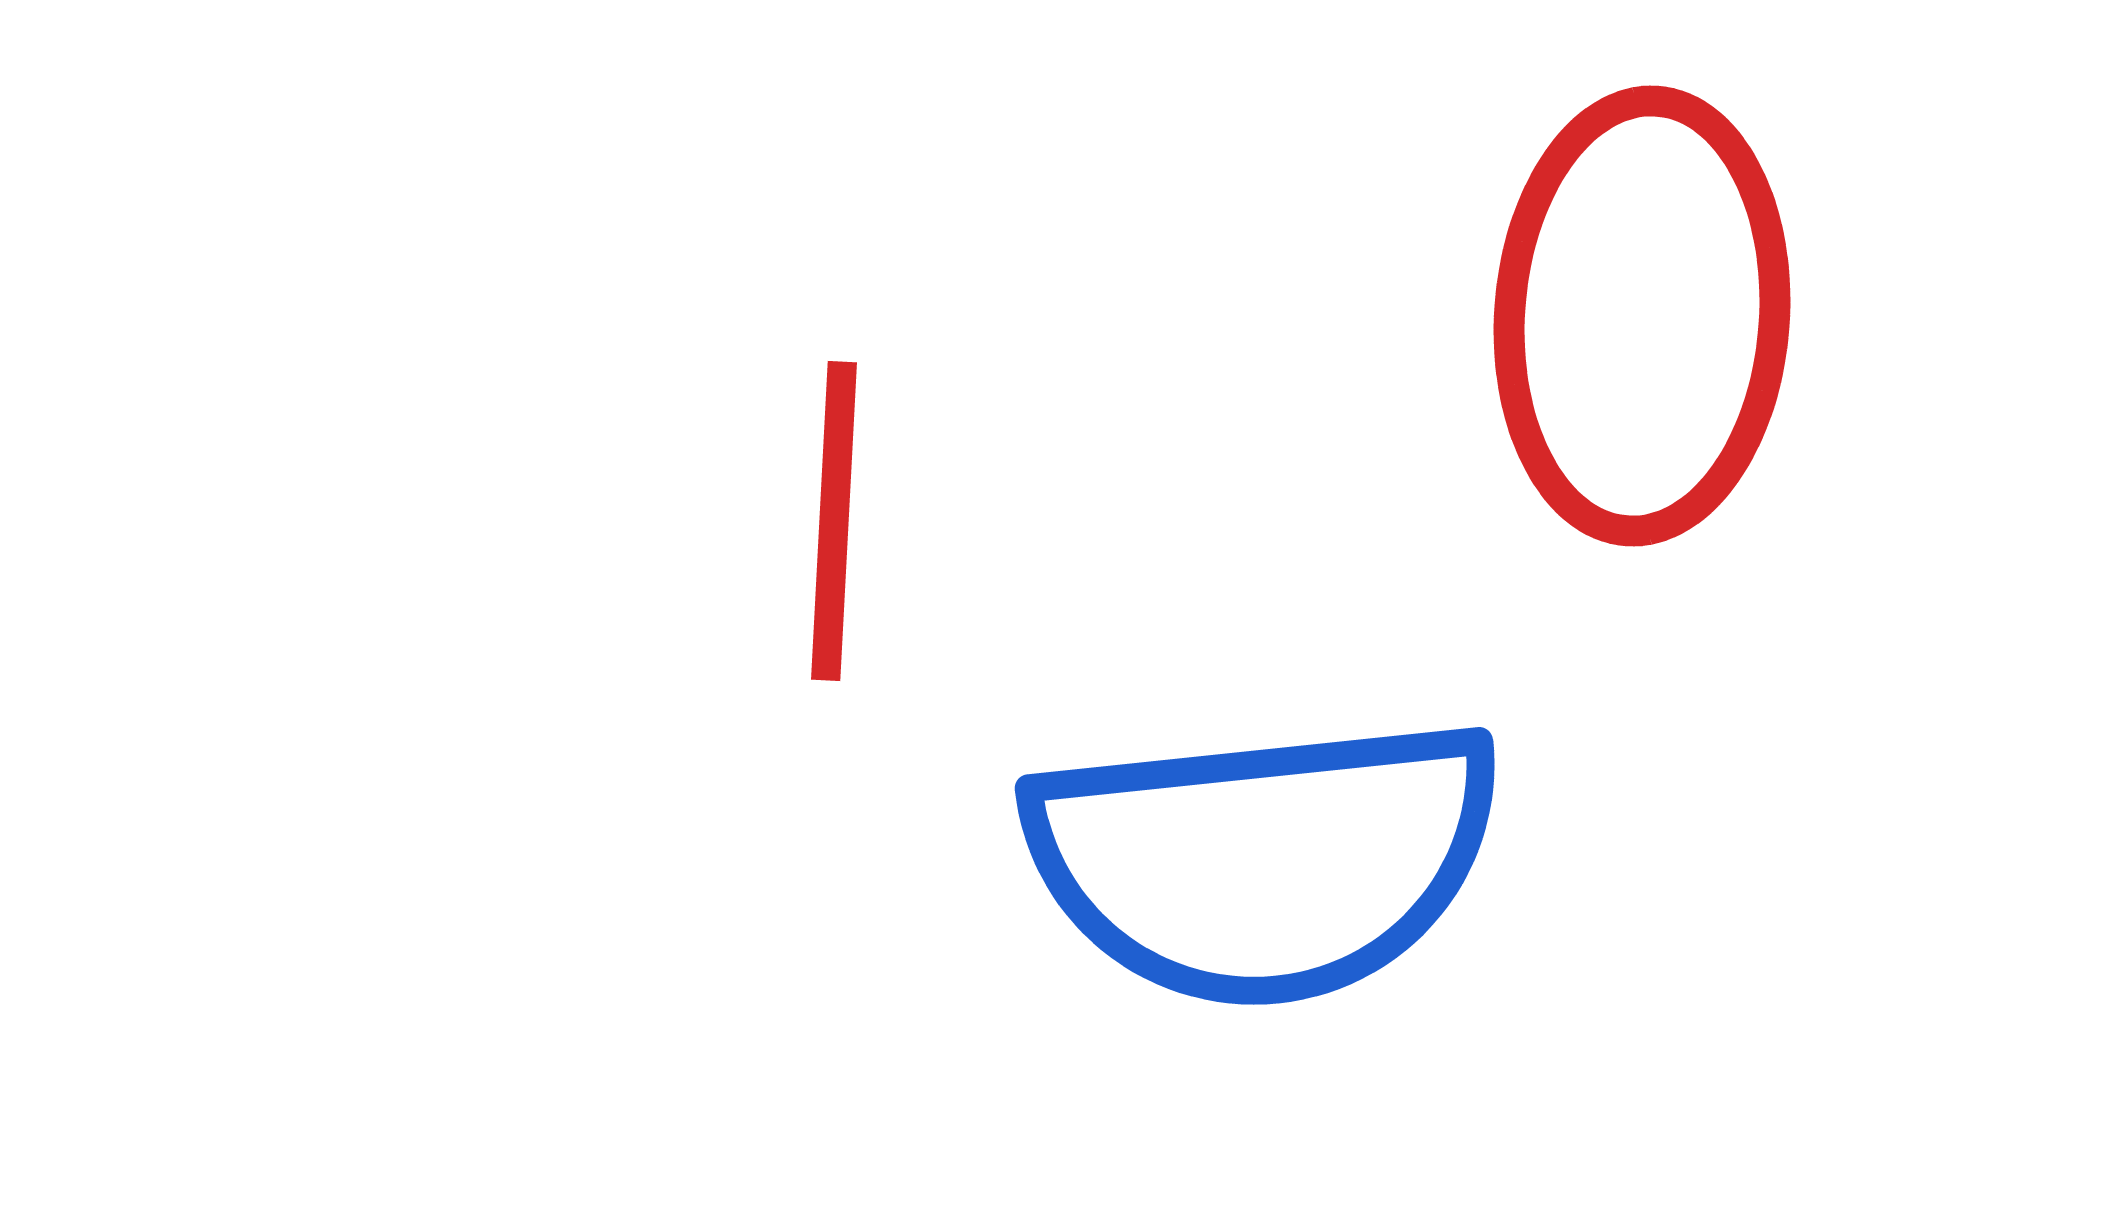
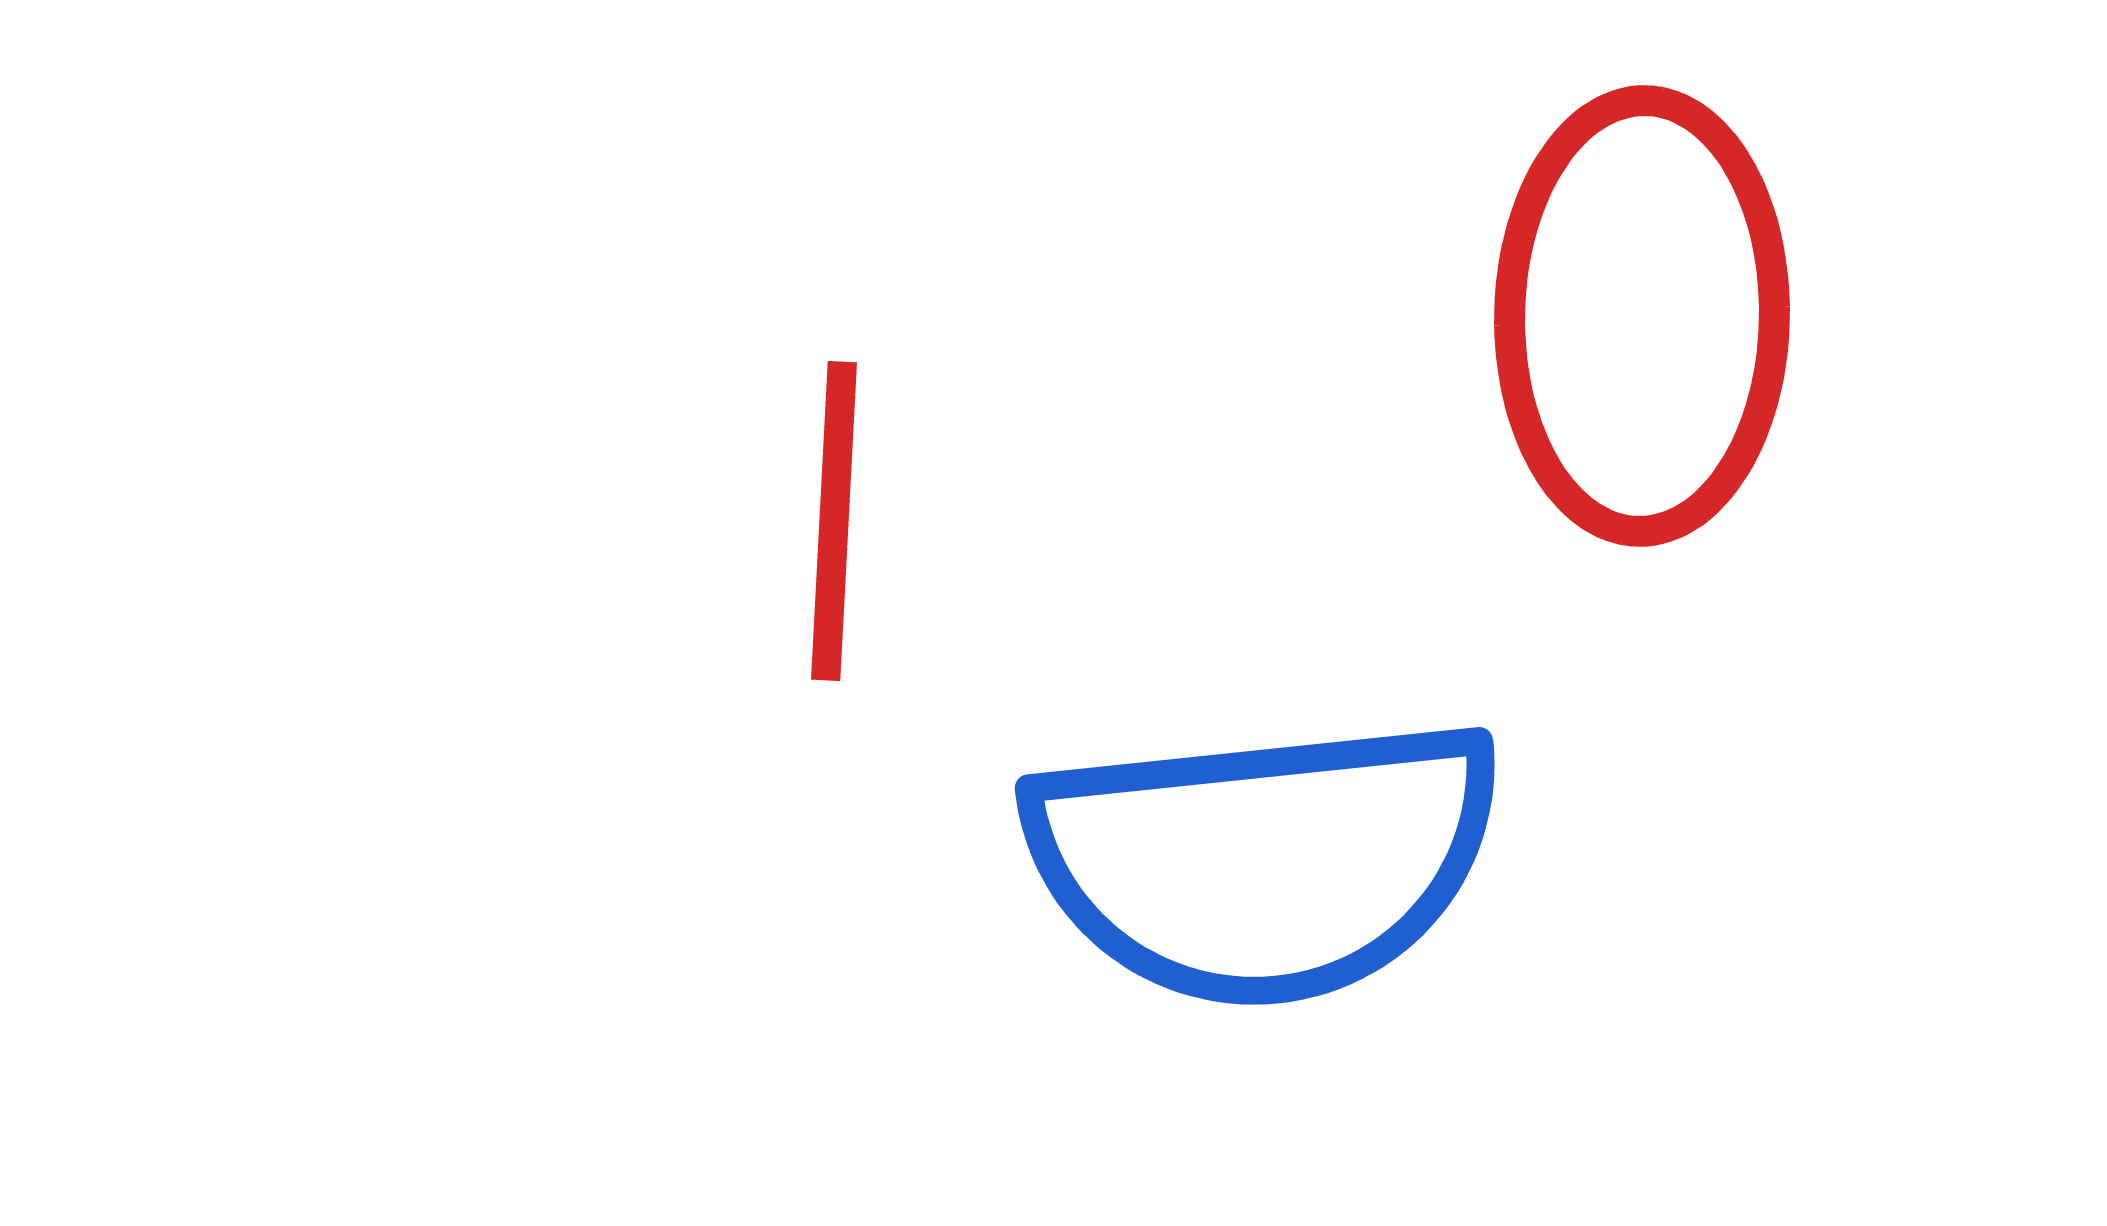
red ellipse: rotated 3 degrees counterclockwise
